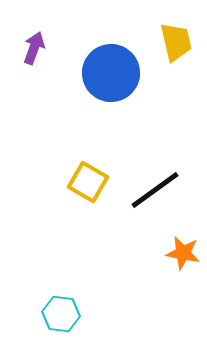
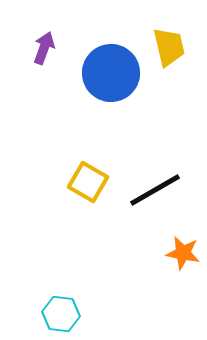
yellow trapezoid: moved 7 px left, 5 px down
purple arrow: moved 10 px right
black line: rotated 6 degrees clockwise
